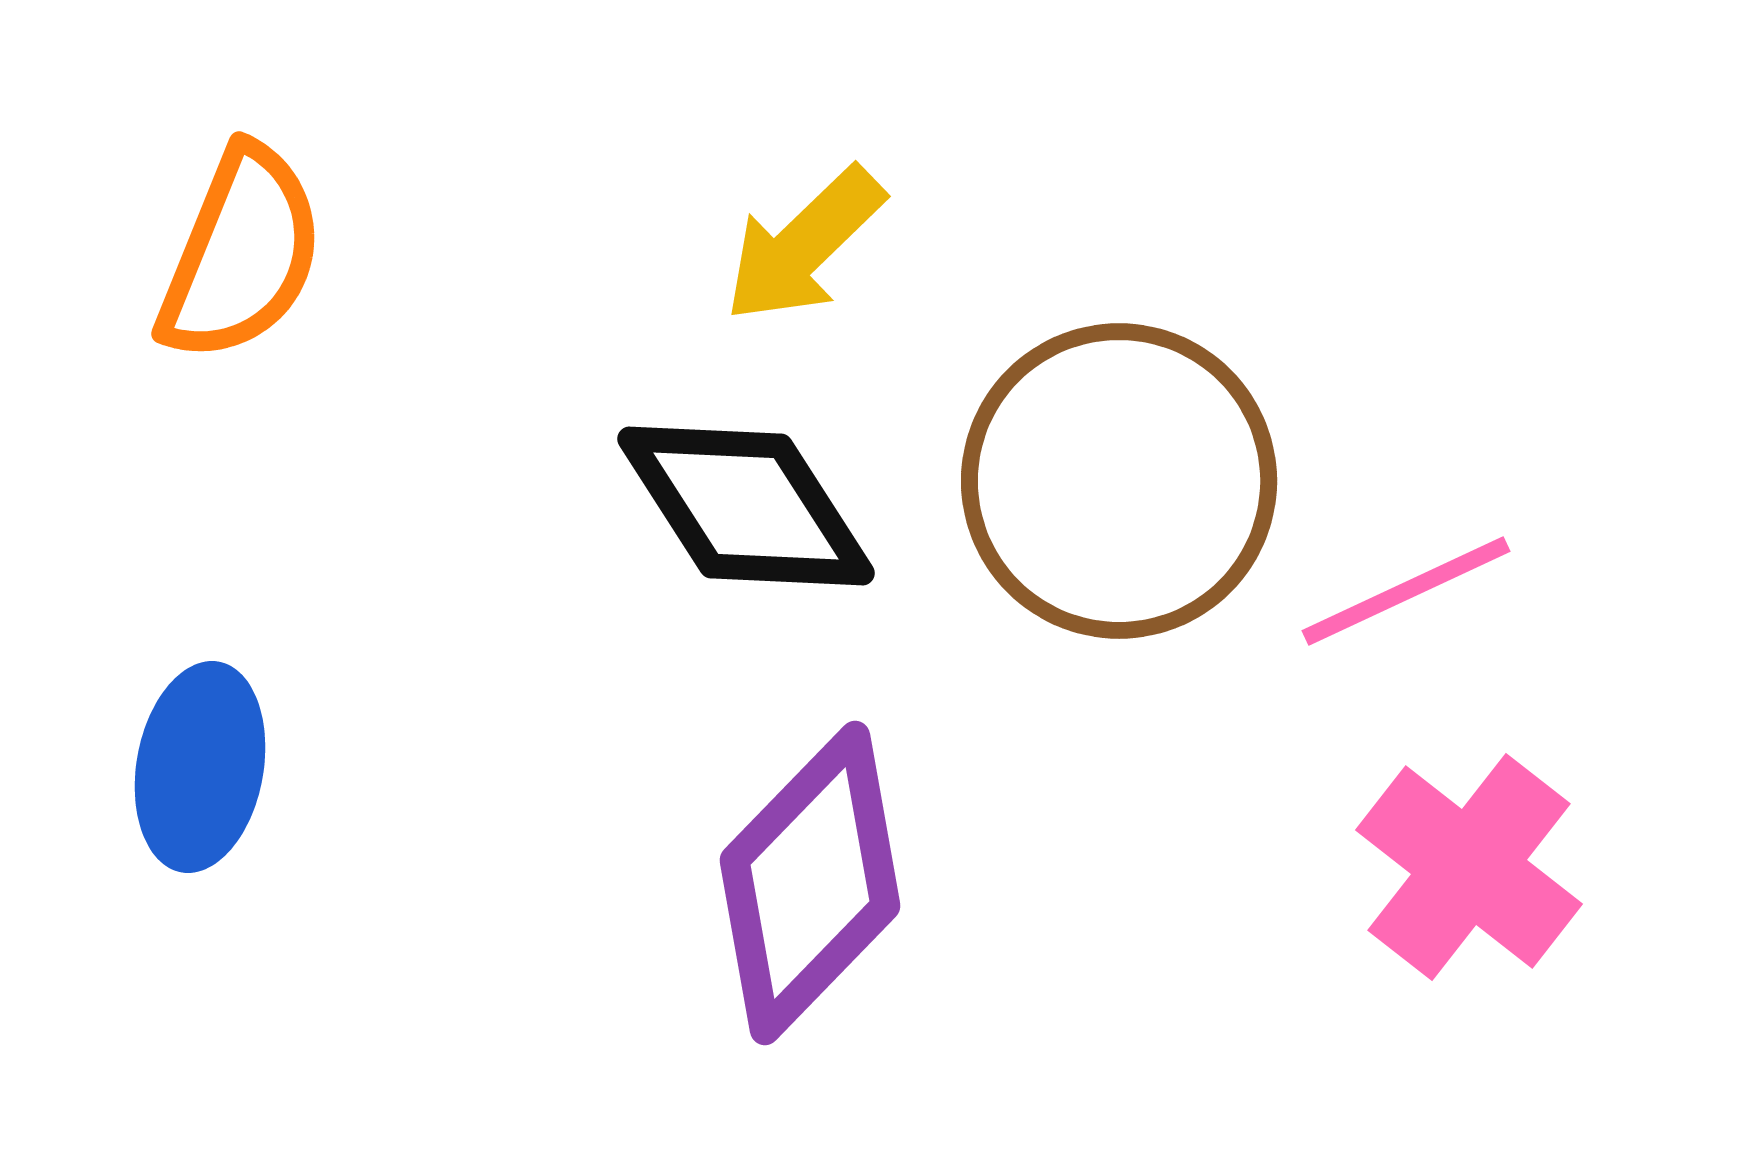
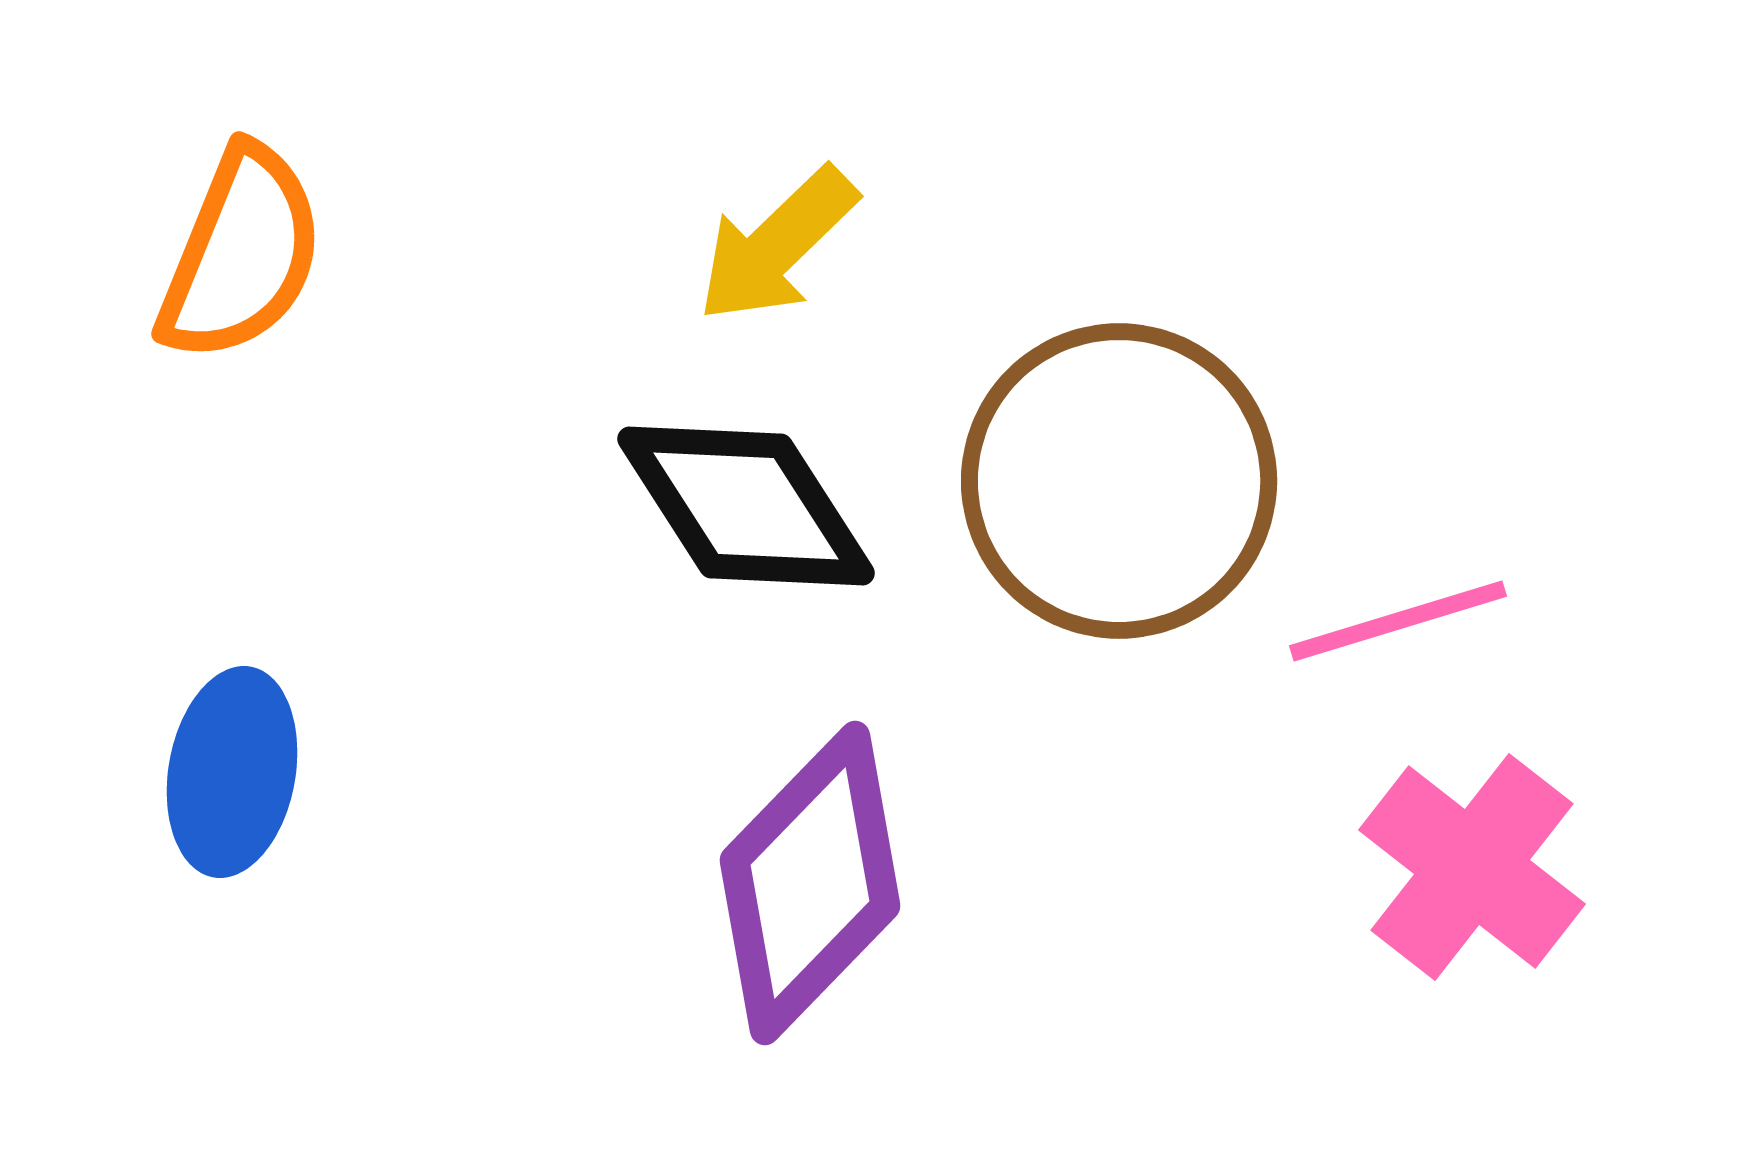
yellow arrow: moved 27 px left
pink line: moved 8 px left, 30 px down; rotated 8 degrees clockwise
blue ellipse: moved 32 px right, 5 px down
pink cross: moved 3 px right
